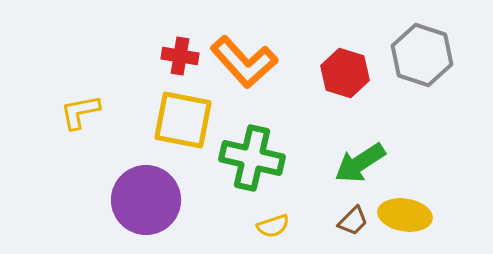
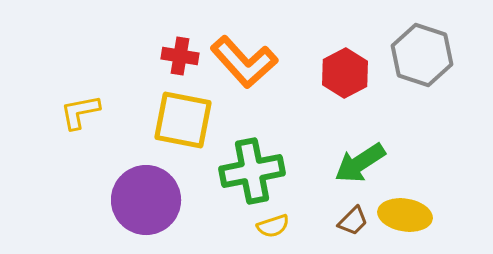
red hexagon: rotated 15 degrees clockwise
green cross: moved 13 px down; rotated 24 degrees counterclockwise
